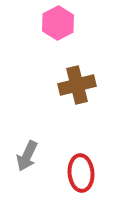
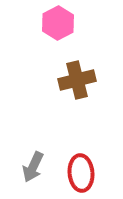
brown cross: moved 5 px up
gray arrow: moved 6 px right, 11 px down
